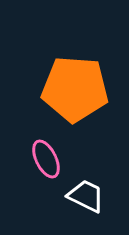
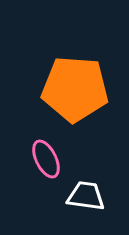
white trapezoid: rotated 18 degrees counterclockwise
